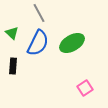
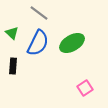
gray line: rotated 24 degrees counterclockwise
